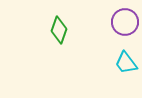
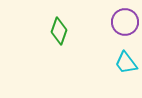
green diamond: moved 1 px down
